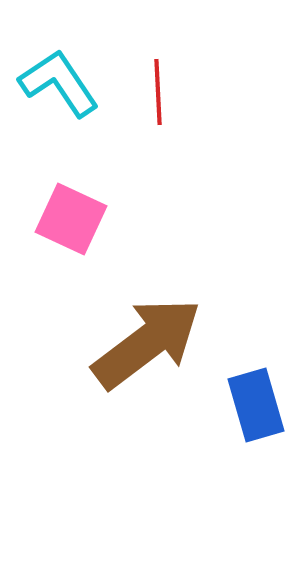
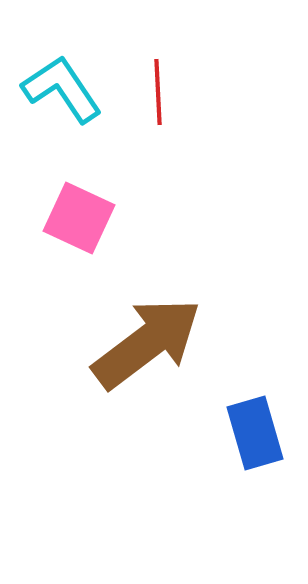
cyan L-shape: moved 3 px right, 6 px down
pink square: moved 8 px right, 1 px up
blue rectangle: moved 1 px left, 28 px down
